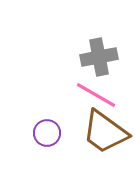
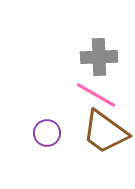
gray cross: rotated 9 degrees clockwise
